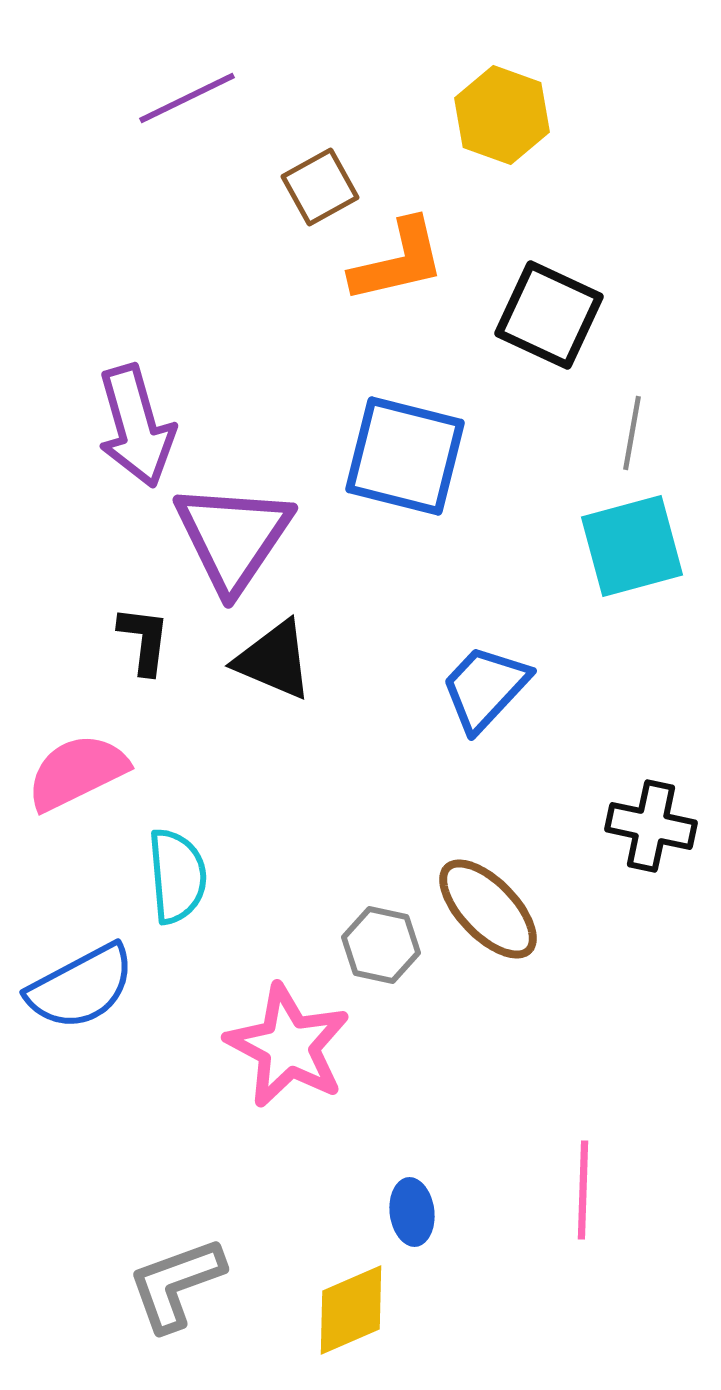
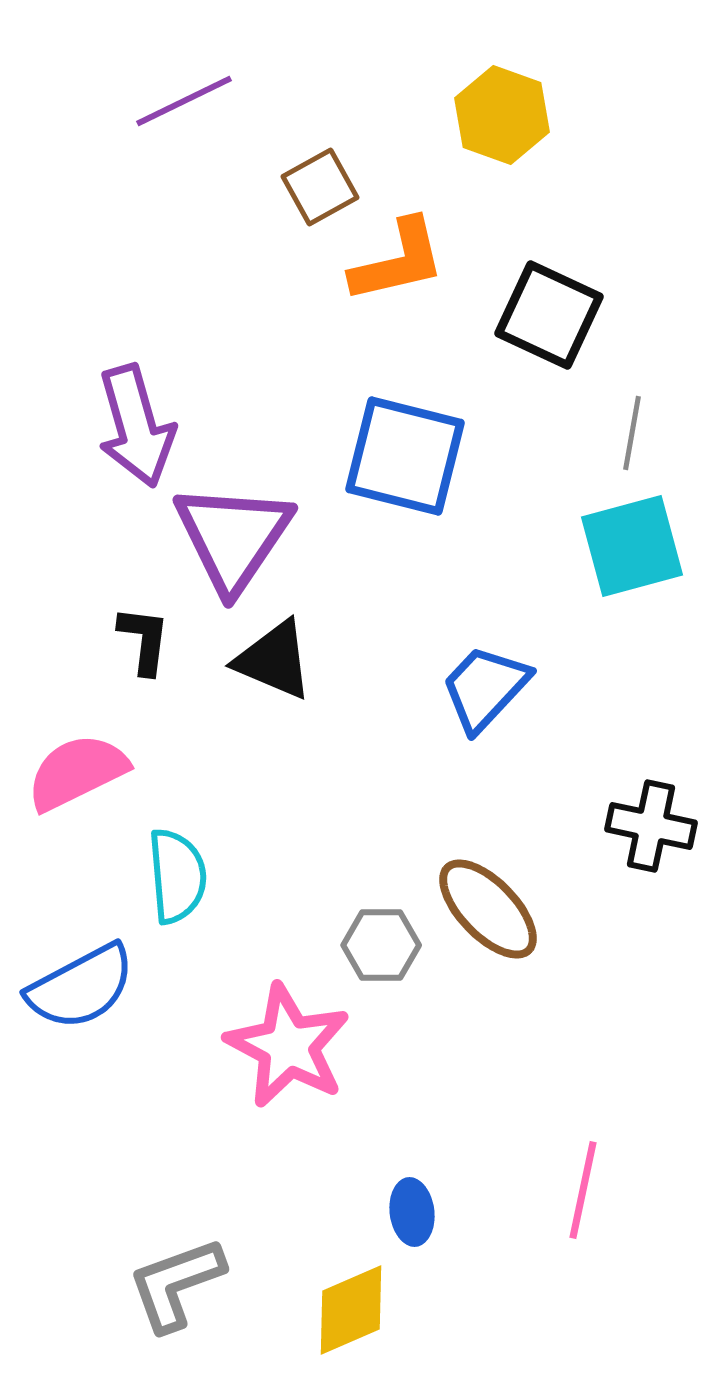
purple line: moved 3 px left, 3 px down
gray hexagon: rotated 12 degrees counterclockwise
pink line: rotated 10 degrees clockwise
